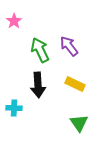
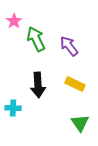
green arrow: moved 4 px left, 11 px up
cyan cross: moved 1 px left
green triangle: moved 1 px right
